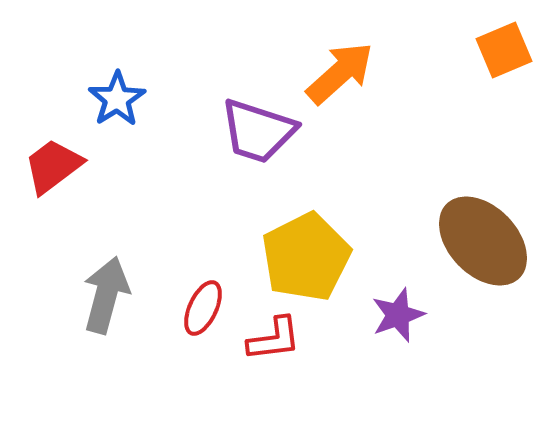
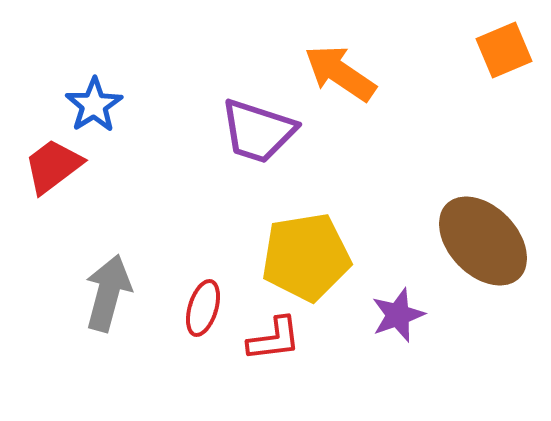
orange arrow: rotated 104 degrees counterclockwise
blue star: moved 23 px left, 6 px down
yellow pentagon: rotated 18 degrees clockwise
gray arrow: moved 2 px right, 2 px up
red ellipse: rotated 8 degrees counterclockwise
